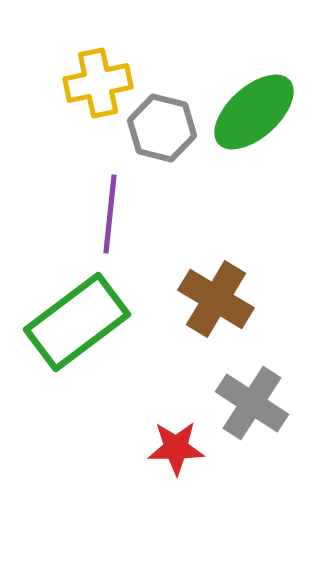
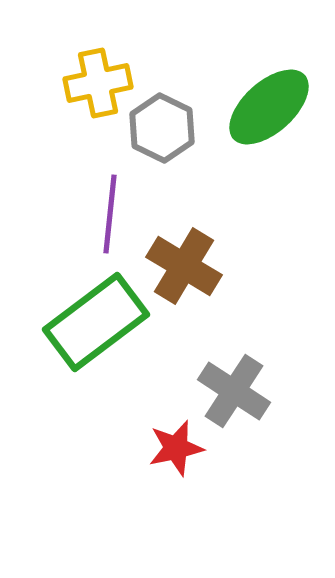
green ellipse: moved 15 px right, 5 px up
gray hexagon: rotated 12 degrees clockwise
brown cross: moved 32 px left, 33 px up
green rectangle: moved 19 px right
gray cross: moved 18 px left, 12 px up
red star: rotated 12 degrees counterclockwise
